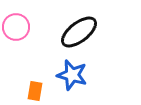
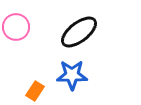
blue star: rotated 16 degrees counterclockwise
orange rectangle: rotated 24 degrees clockwise
